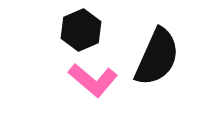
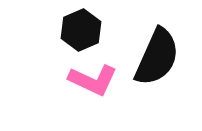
pink L-shape: rotated 15 degrees counterclockwise
